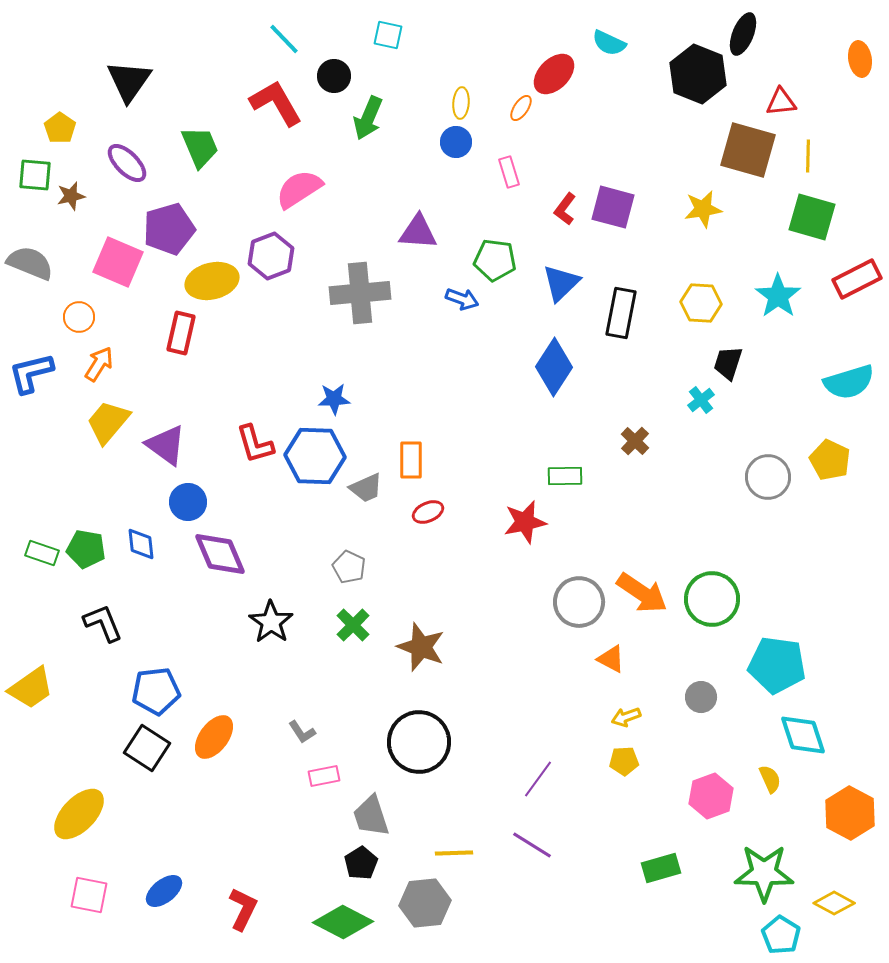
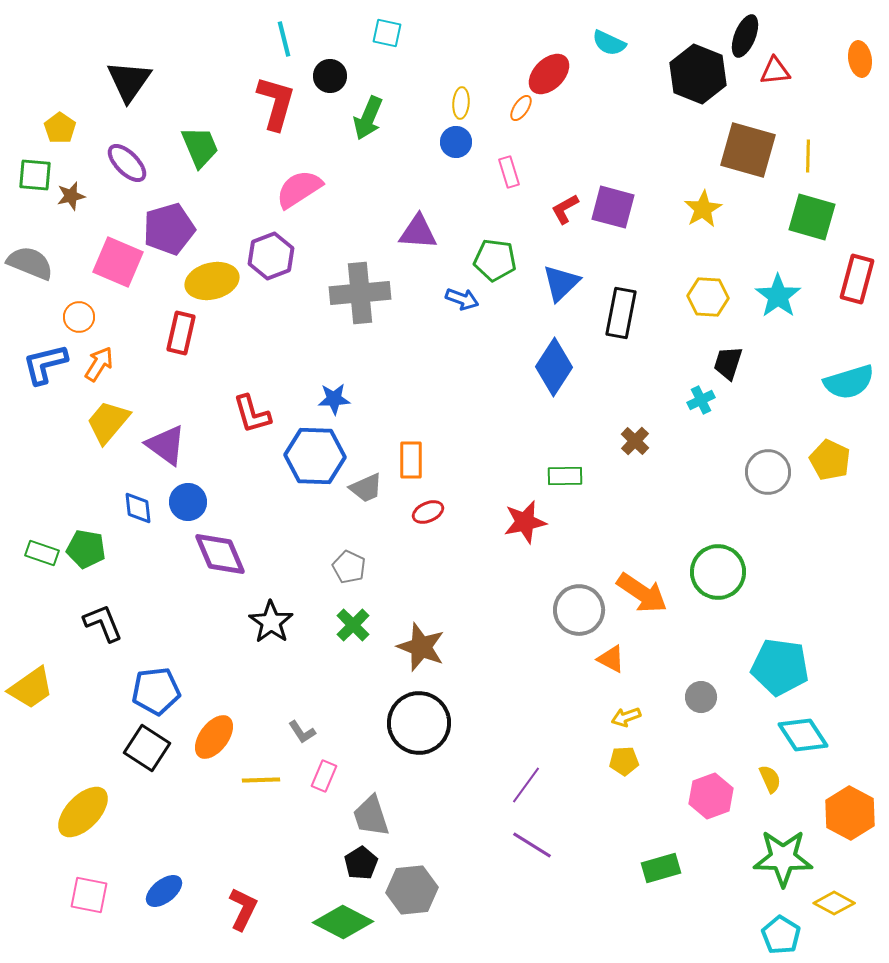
black ellipse at (743, 34): moved 2 px right, 2 px down
cyan square at (388, 35): moved 1 px left, 2 px up
cyan line at (284, 39): rotated 30 degrees clockwise
red ellipse at (554, 74): moved 5 px left
black circle at (334, 76): moved 4 px left
red triangle at (781, 102): moved 6 px left, 31 px up
red L-shape at (276, 103): rotated 46 degrees clockwise
red L-shape at (565, 209): rotated 24 degrees clockwise
yellow star at (703, 209): rotated 21 degrees counterclockwise
red rectangle at (857, 279): rotated 48 degrees counterclockwise
yellow hexagon at (701, 303): moved 7 px right, 6 px up
blue L-shape at (31, 373): moved 14 px right, 9 px up
cyan cross at (701, 400): rotated 12 degrees clockwise
red L-shape at (255, 444): moved 3 px left, 30 px up
gray circle at (768, 477): moved 5 px up
blue diamond at (141, 544): moved 3 px left, 36 px up
green circle at (712, 599): moved 6 px right, 27 px up
gray circle at (579, 602): moved 8 px down
cyan pentagon at (777, 665): moved 3 px right, 2 px down
cyan diamond at (803, 735): rotated 15 degrees counterclockwise
black circle at (419, 742): moved 19 px up
pink rectangle at (324, 776): rotated 56 degrees counterclockwise
purple line at (538, 779): moved 12 px left, 6 px down
yellow ellipse at (79, 814): moved 4 px right, 2 px up
yellow line at (454, 853): moved 193 px left, 73 px up
green star at (764, 873): moved 19 px right, 15 px up
gray hexagon at (425, 903): moved 13 px left, 13 px up
